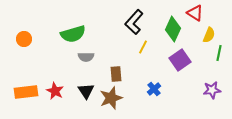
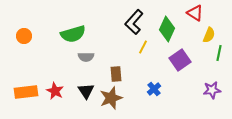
green diamond: moved 6 px left
orange circle: moved 3 px up
